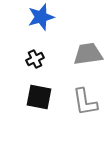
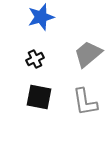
gray trapezoid: rotated 32 degrees counterclockwise
